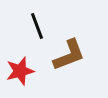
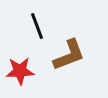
red star: rotated 12 degrees clockwise
